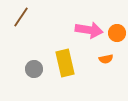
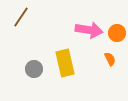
orange semicircle: moved 4 px right; rotated 104 degrees counterclockwise
